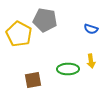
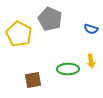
gray pentagon: moved 5 px right, 1 px up; rotated 15 degrees clockwise
